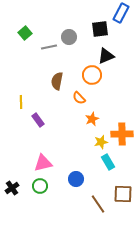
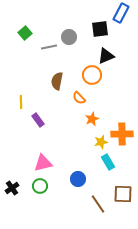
blue circle: moved 2 px right
